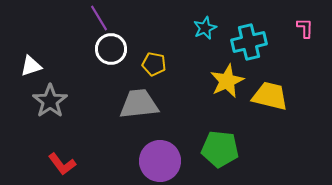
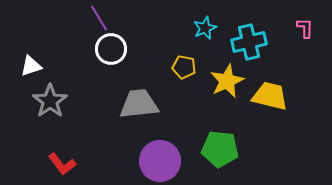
yellow pentagon: moved 30 px right, 3 px down
